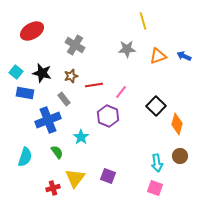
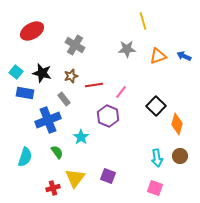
cyan arrow: moved 5 px up
